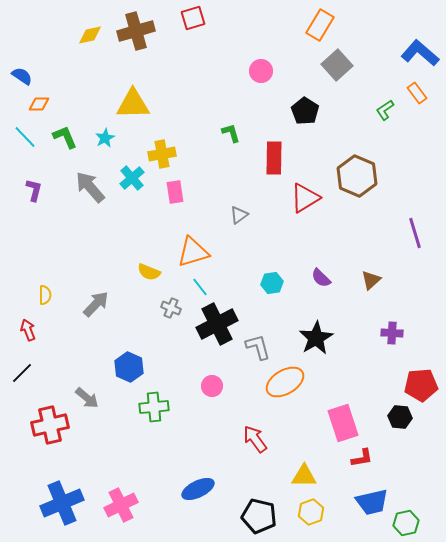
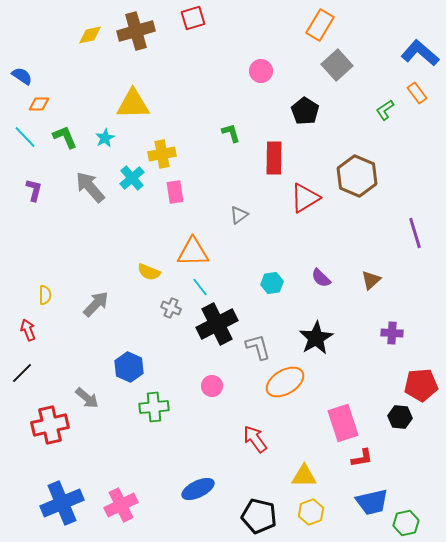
orange triangle at (193, 252): rotated 16 degrees clockwise
